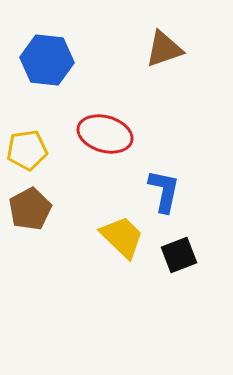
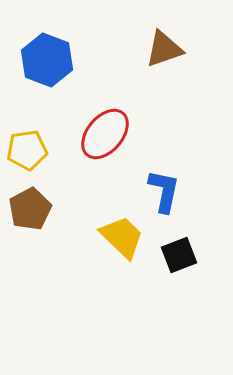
blue hexagon: rotated 15 degrees clockwise
red ellipse: rotated 66 degrees counterclockwise
